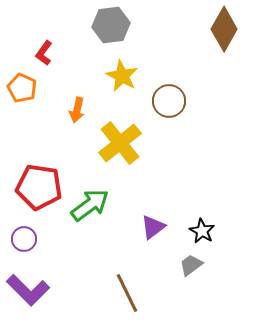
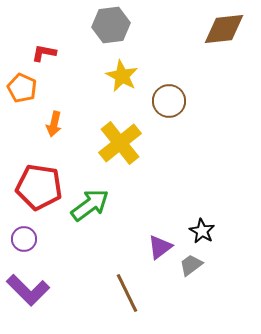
brown diamond: rotated 54 degrees clockwise
red L-shape: rotated 65 degrees clockwise
orange arrow: moved 23 px left, 14 px down
purple triangle: moved 7 px right, 20 px down
